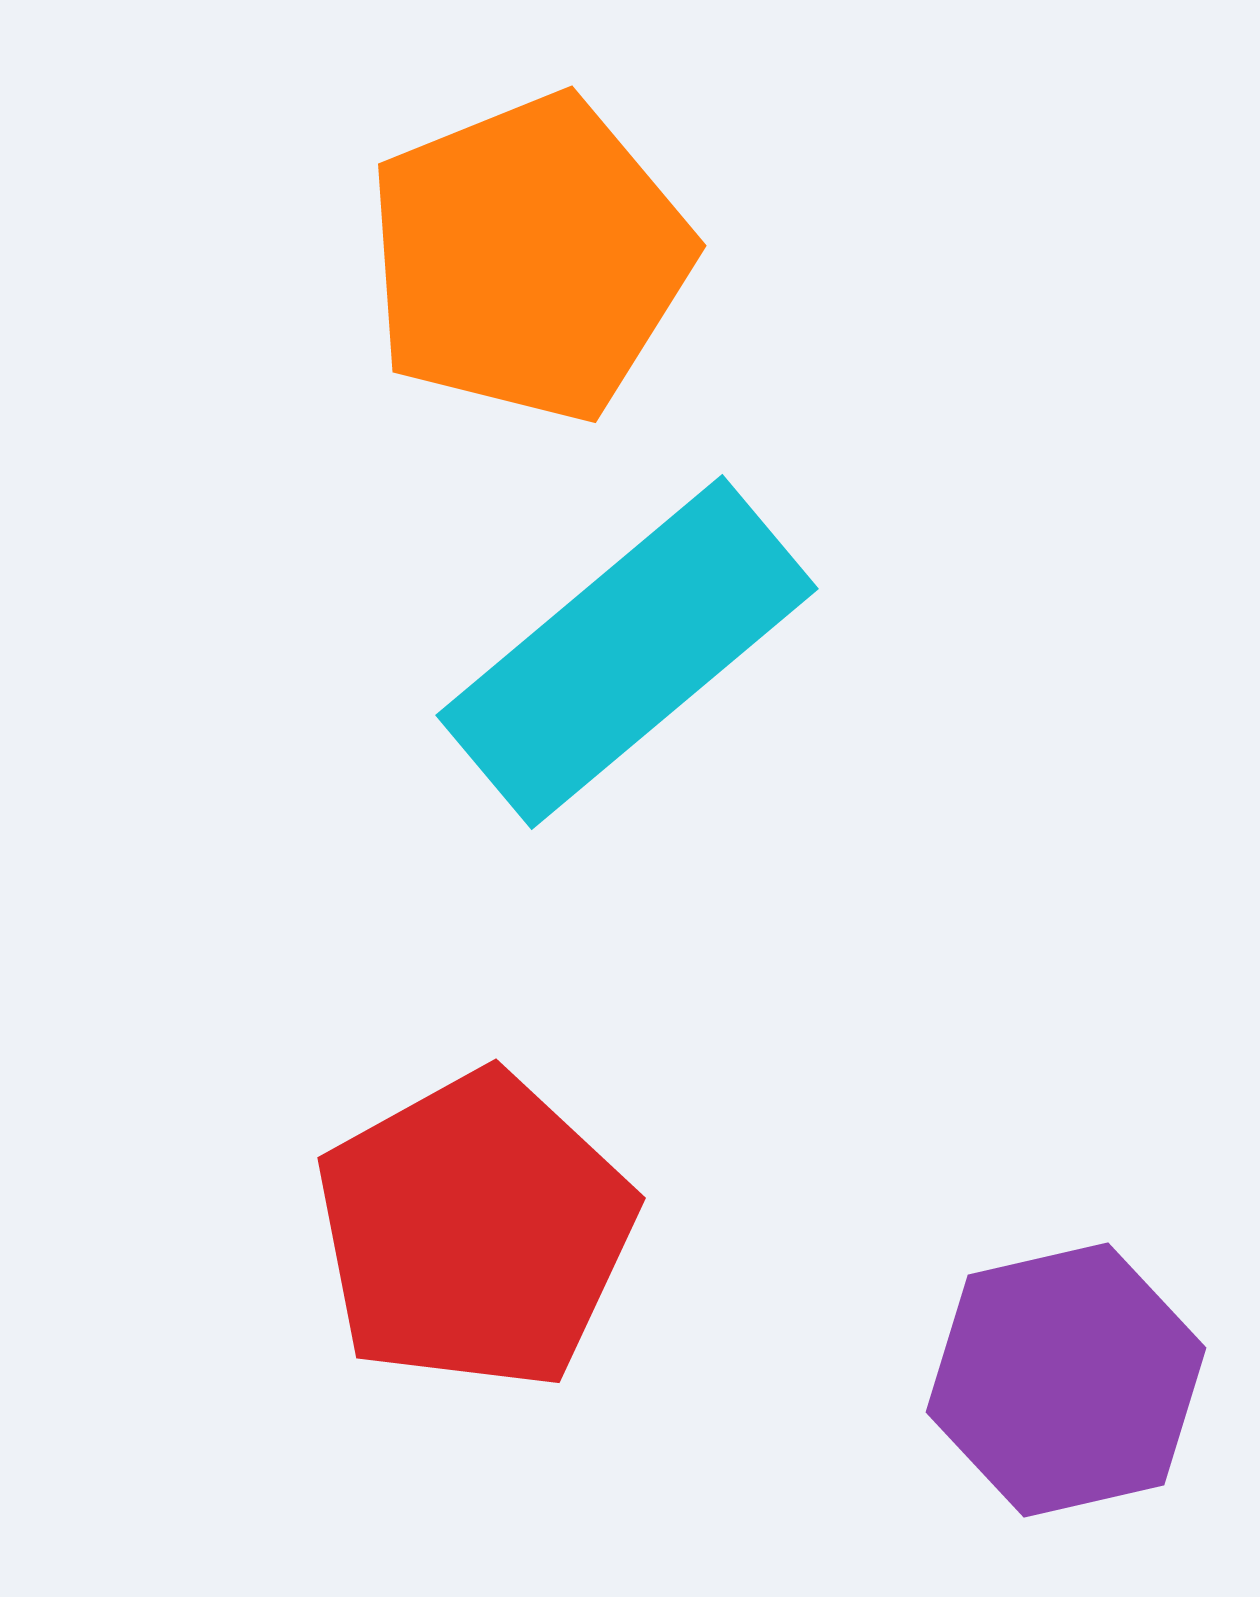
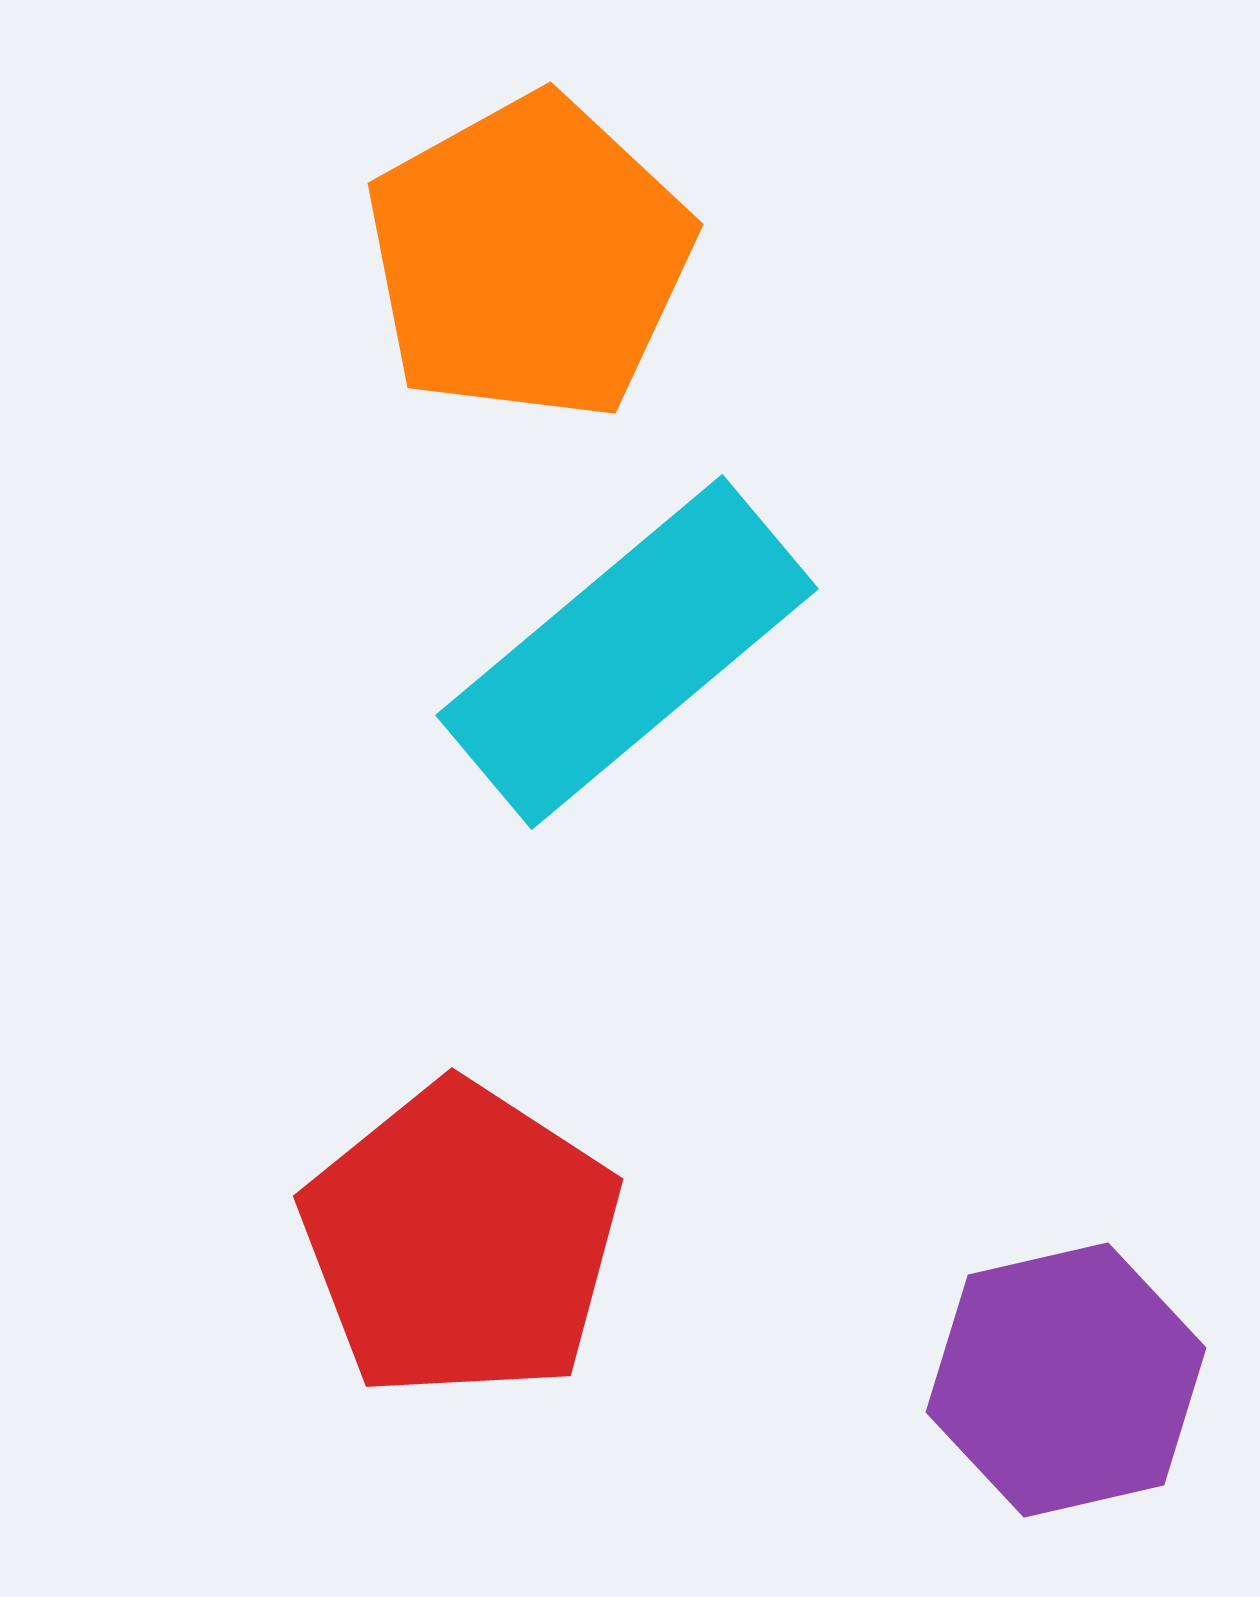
orange pentagon: rotated 7 degrees counterclockwise
red pentagon: moved 14 px left, 10 px down; rotated 10 degrees counterclockwise
